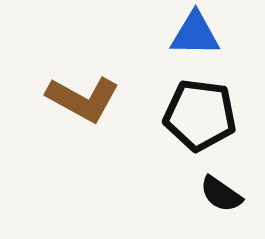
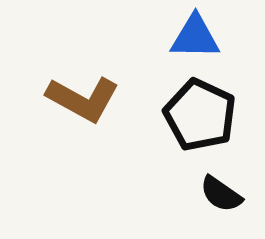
blue triangle: moved 3 px down
black pentagon: rotated 18 degrees clockwise
